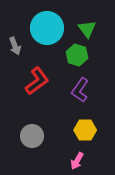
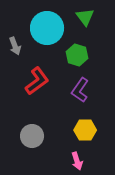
green triangle: moved 2 px left, 12 px up
pink arrow: rotated 48 degrees counterclockwise
